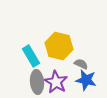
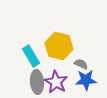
blue star: rotated 15 degrees counterclockwise
